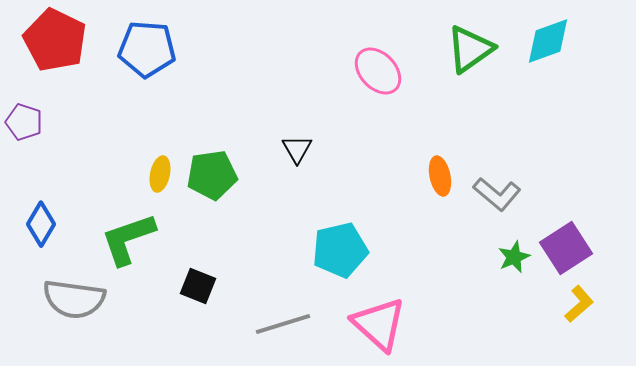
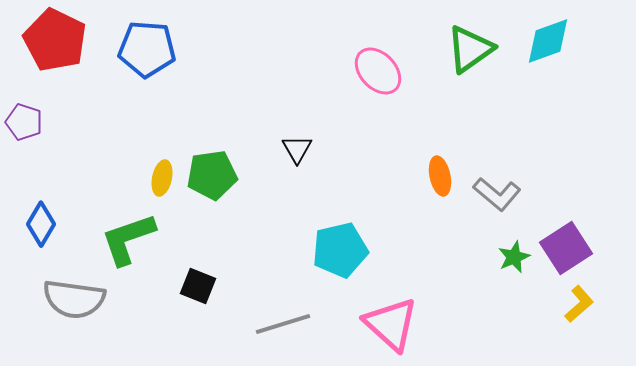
yellow ellipse: moved 2 px right, 4 px down
pink triangle: moved 12 px right
